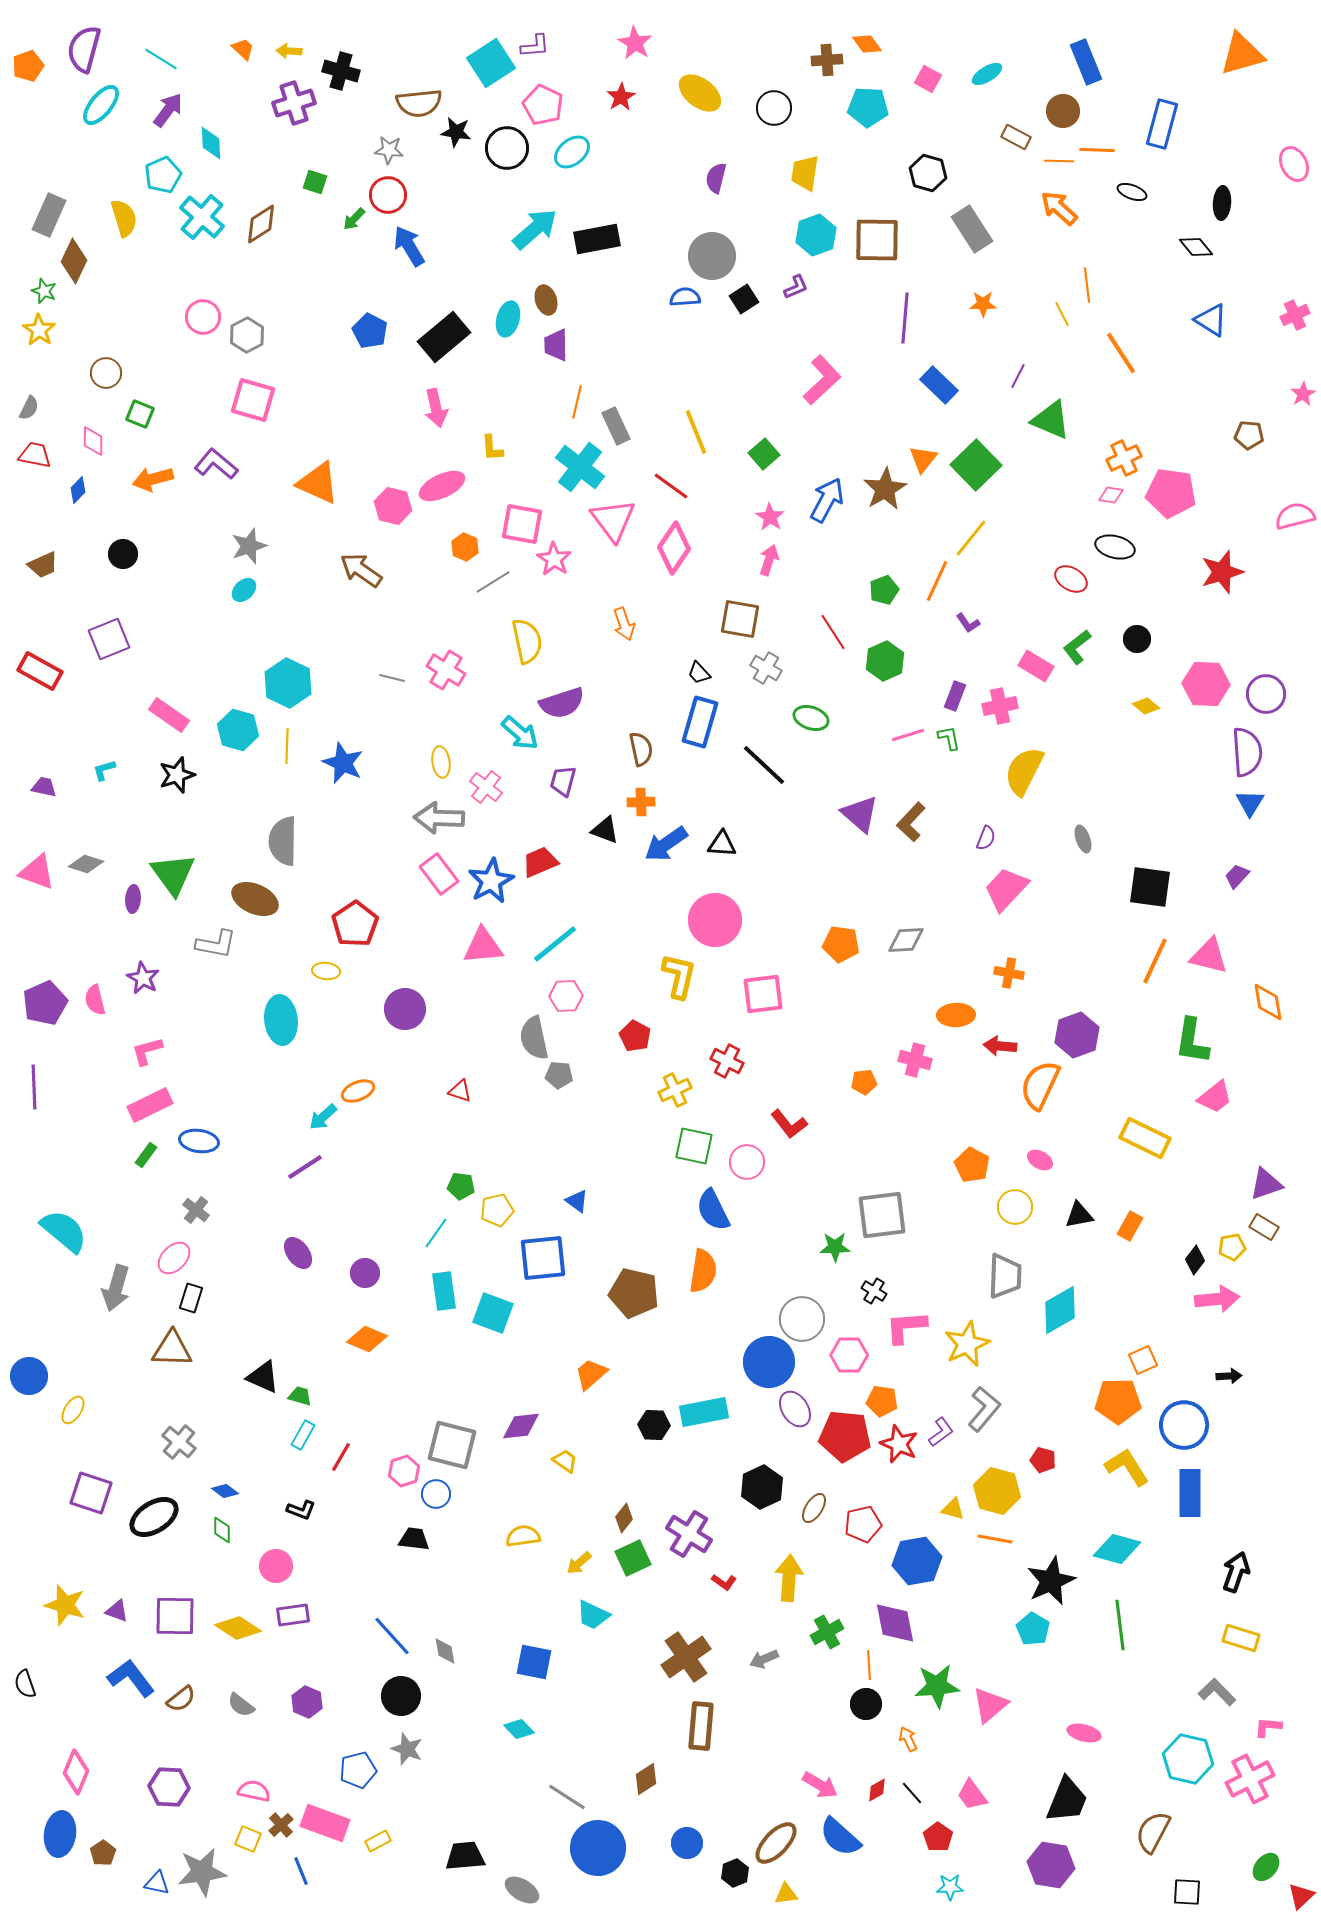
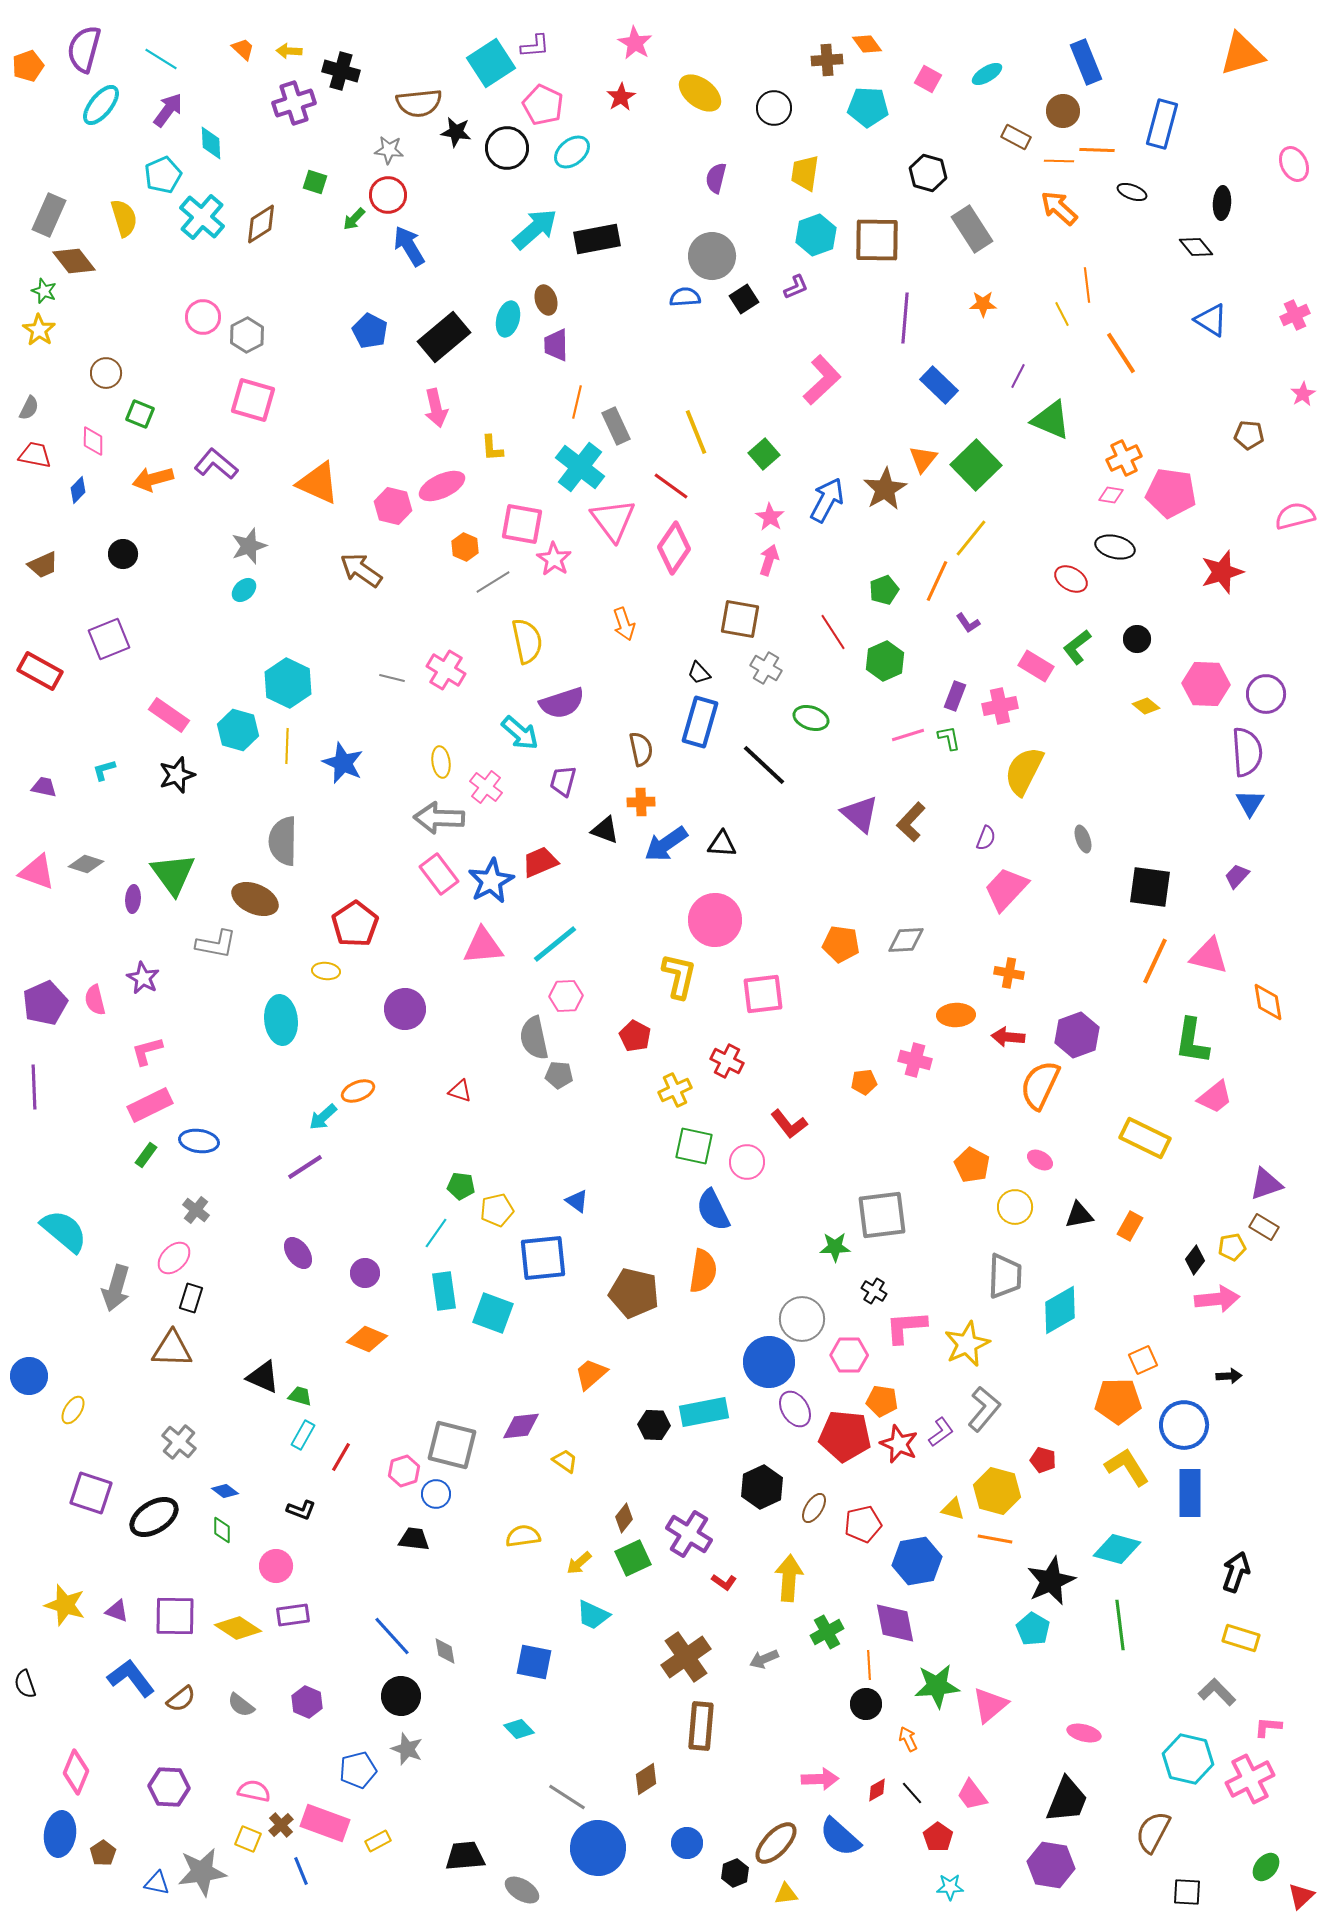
brown diamond at (74, 261): rotated 63 degrees counterclockwise
red arrow at (1000, 1046): moved 8 px right, 9 px up
pink arrow at (820, 1785): moved 6 px up; rotated 33 degrees counterclockwise
